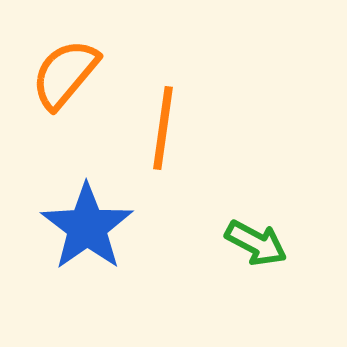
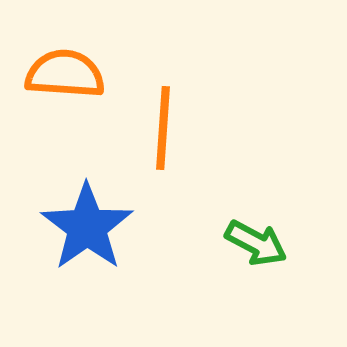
orange semicircle: rotated 54 degrees clockwise
orange line: rotated 4 degrees counterclockwise
